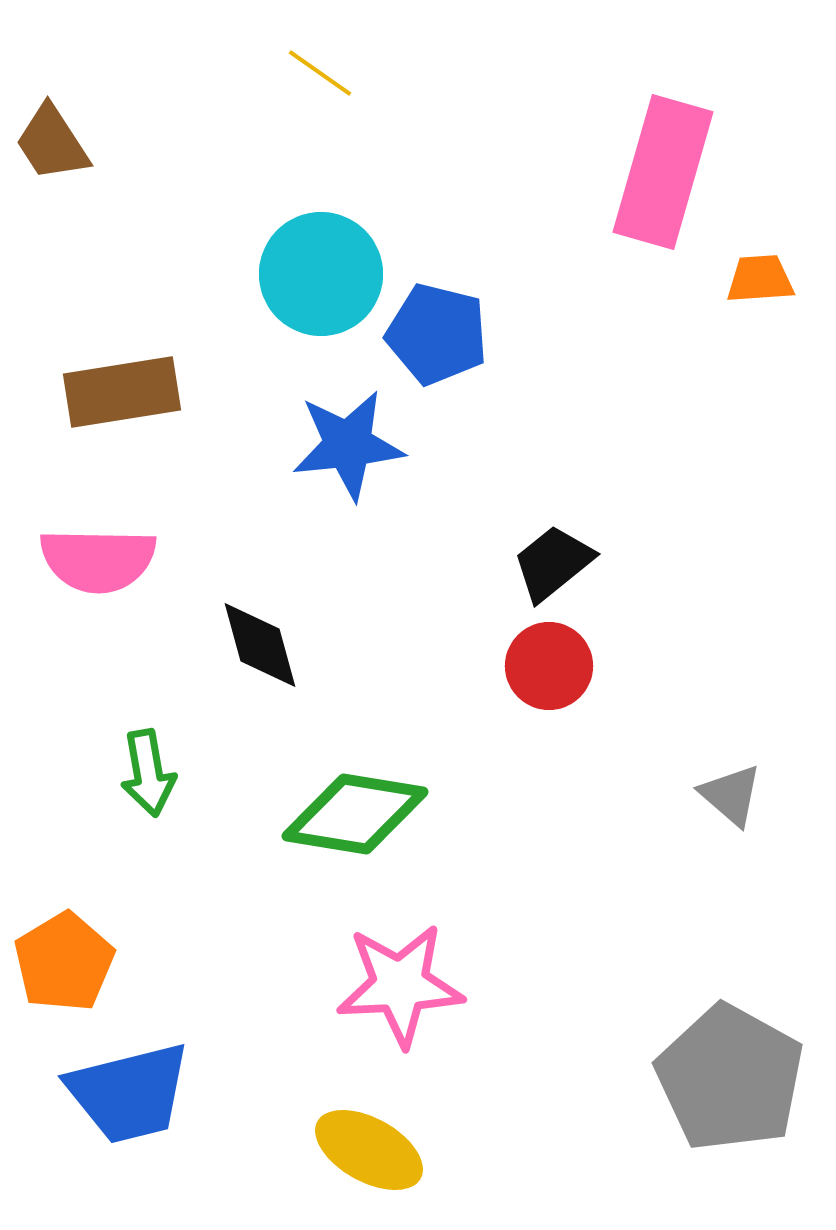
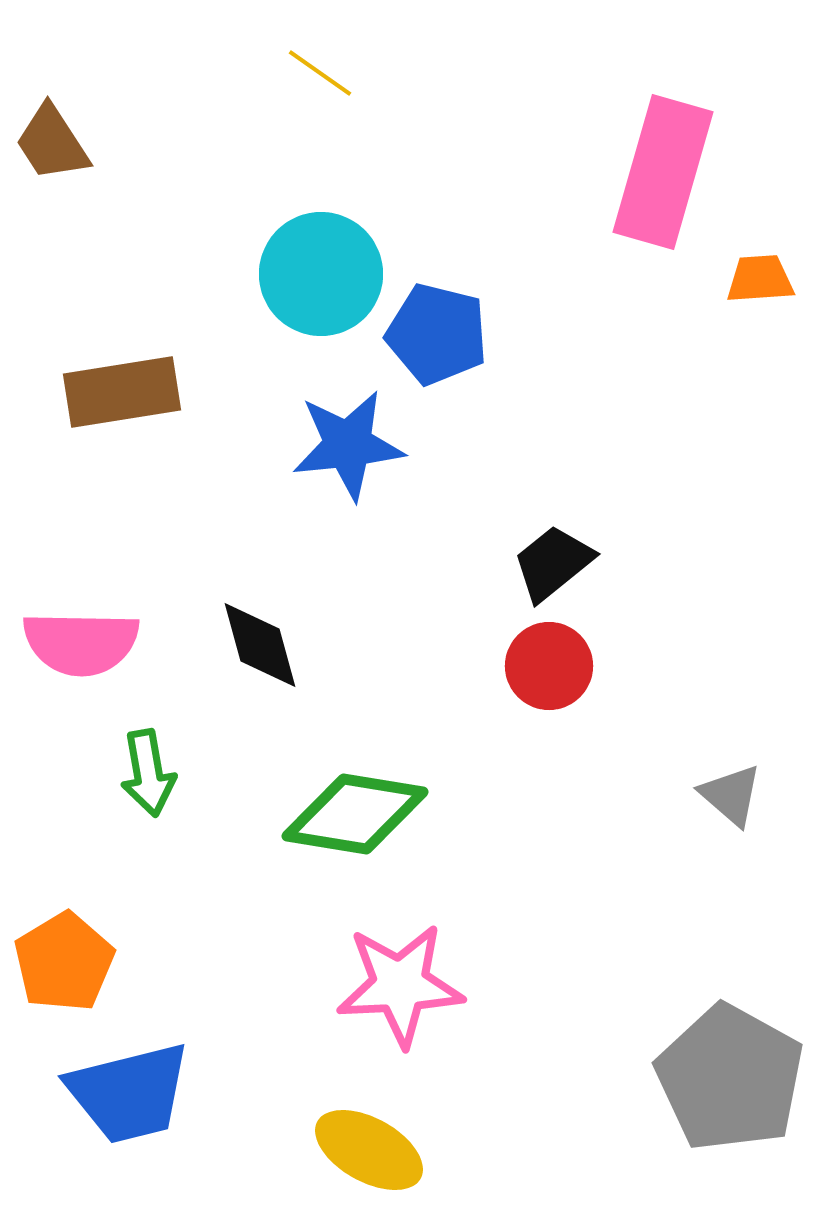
pink semicircle: moved 17 px left, 83 px down
